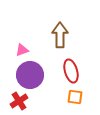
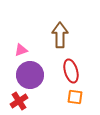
pink triangle: moved 1 px left
